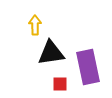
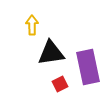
yellow arrow: moved 3 px left
red square: rotated 28 degrees counterclockwise
